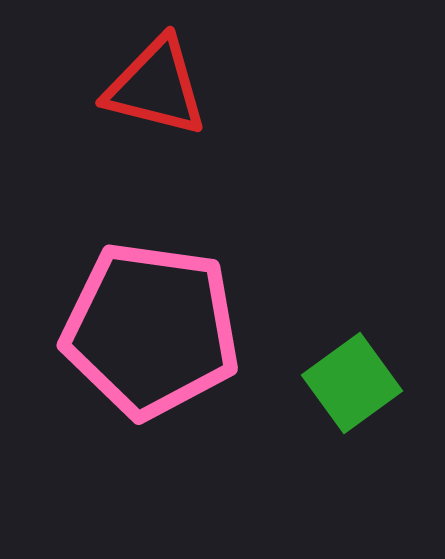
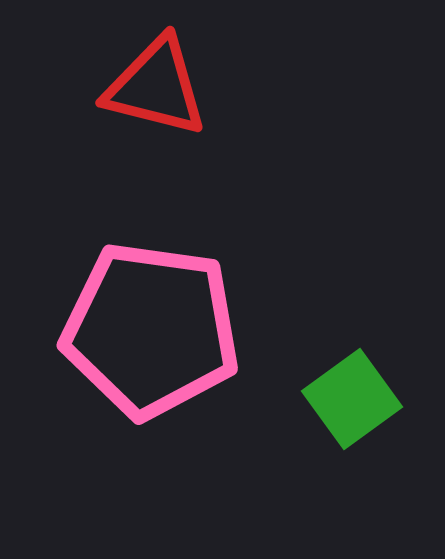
green square: moved 16 px down
